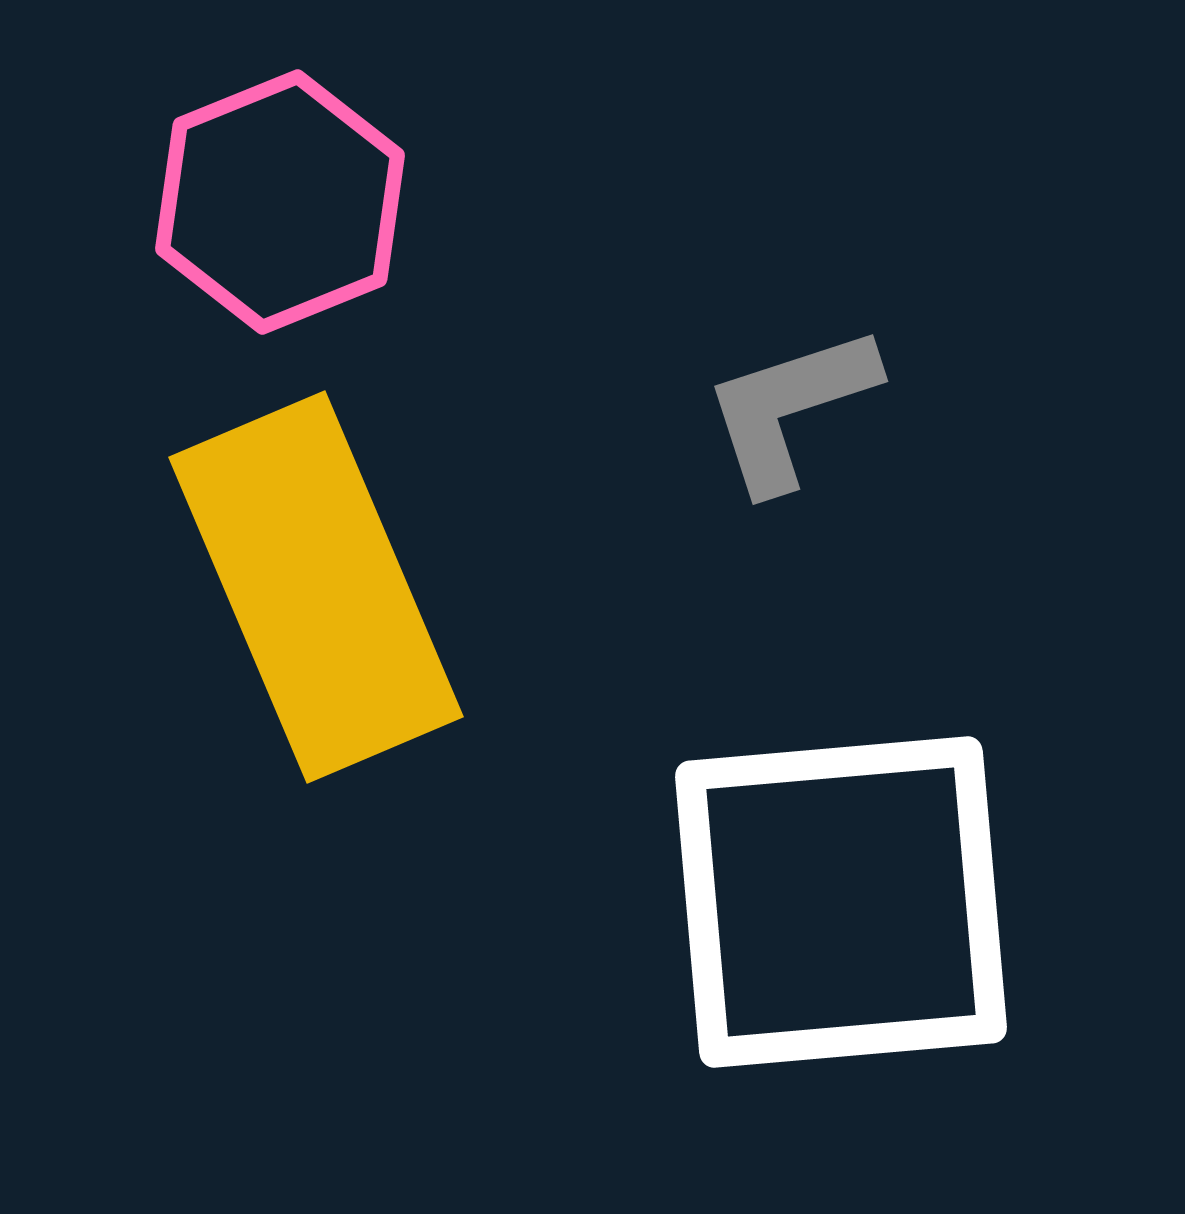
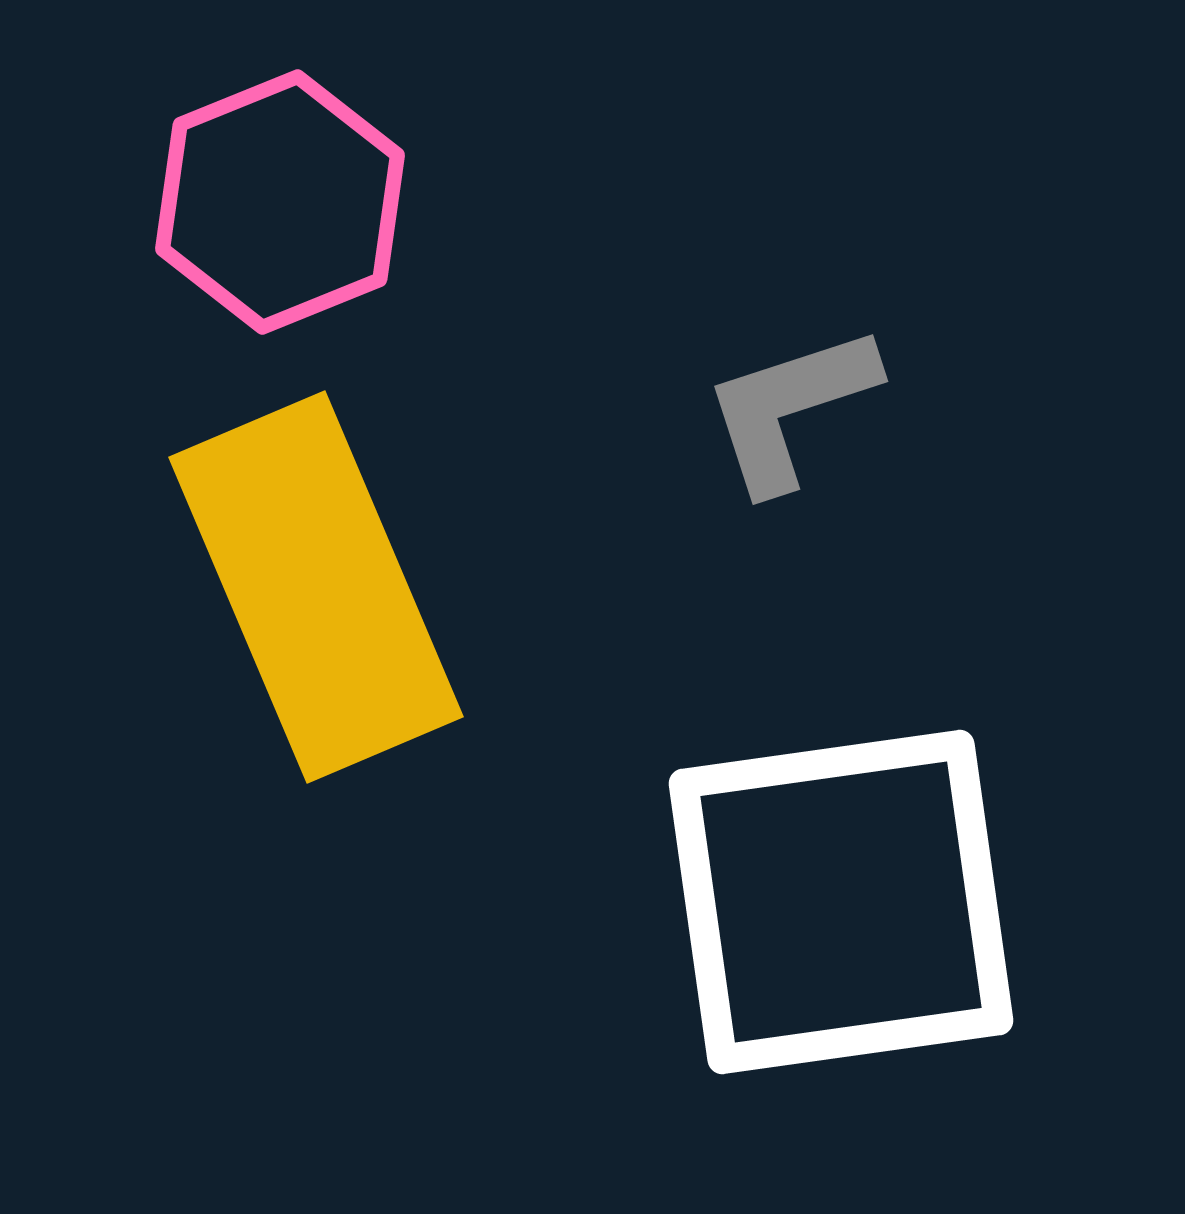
white square: rotated 3 degrees counterclockwise
